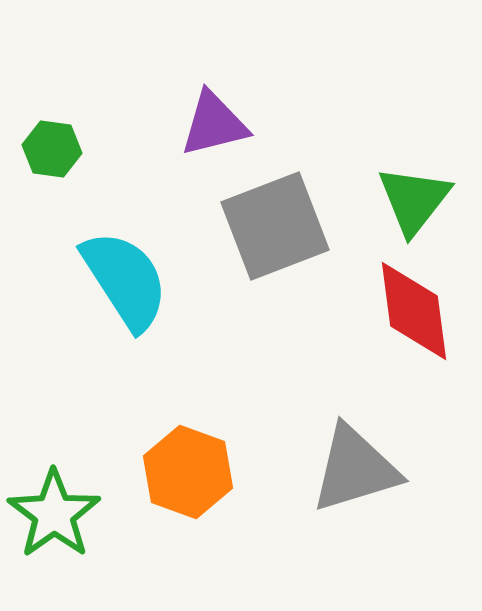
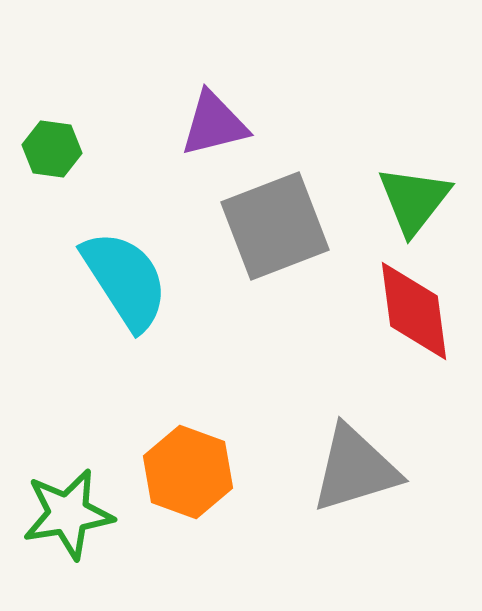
green star: moved 14 px right; rotated 26 degrees clockwise
